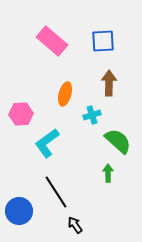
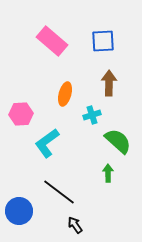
black line: moved 3 px right; rotated 20 degrees counterclockwise
